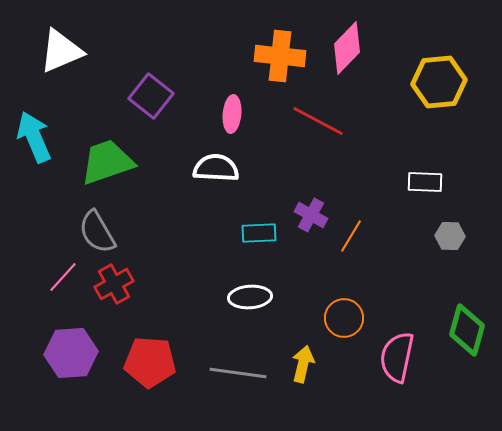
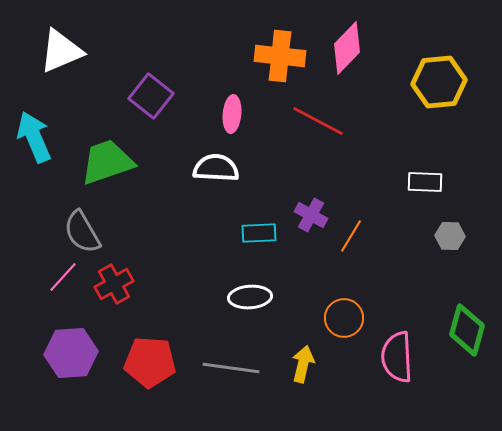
gray semicircle: moved 15 px left
pink semicircle: rotated 15 degrees counterclockwise
gray line: moved 7 px left, 5 px up
